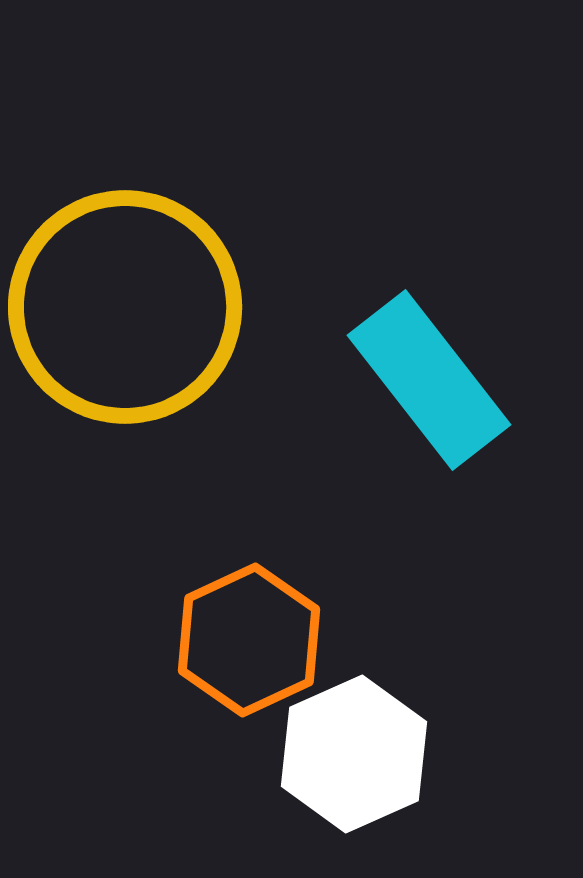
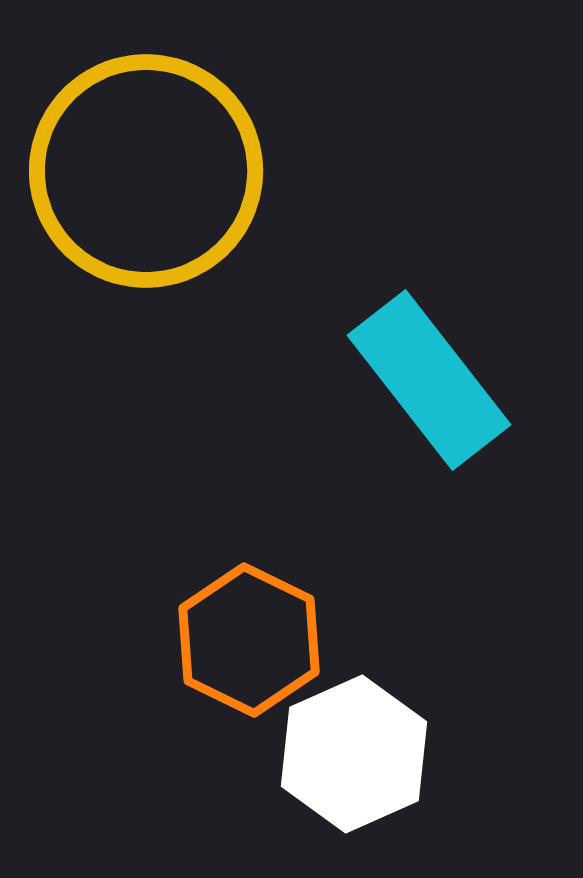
yellow circle: moved 21 px right, 136 px up
orange hexagon: rotated 9 degrees counterclockwise
